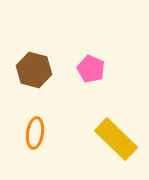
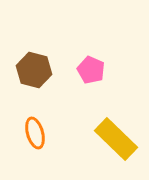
pink pentagon: moved 1 px down
orange ellipse: rotated 24 degrees counterclockwise
